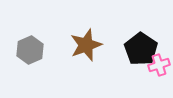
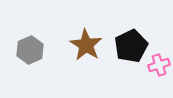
brown star: rotated 20 degrees counterclockwise
black pentagon: moved 10 px left, 3 px up; rotated 12 degrees clockwise
